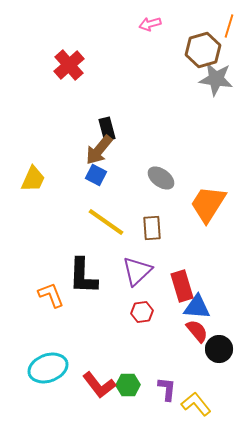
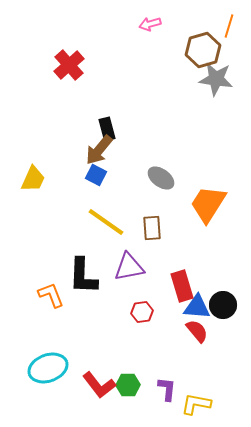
purple triangle: moved 8 px left, 4 px up; rotated 32 degrees clockwise
black circle: moved 4 px right, 44 px up
yellow L-shape: rotated 40 degrees counterclockwise
